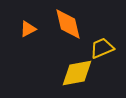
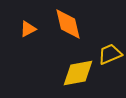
yellow trapezoid: moved 8 px right, 6 px down
yellow diamond: moved 1 px right
